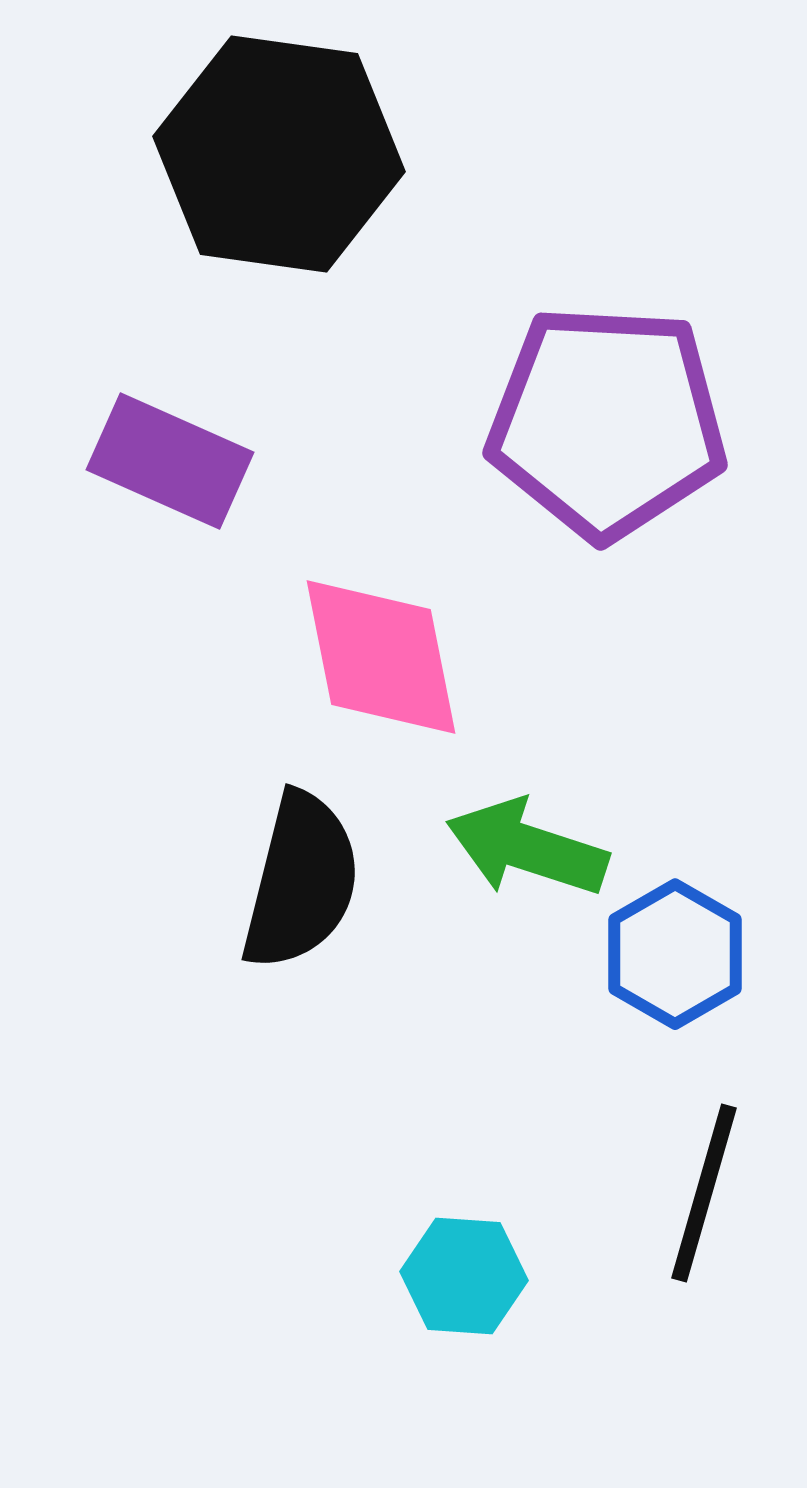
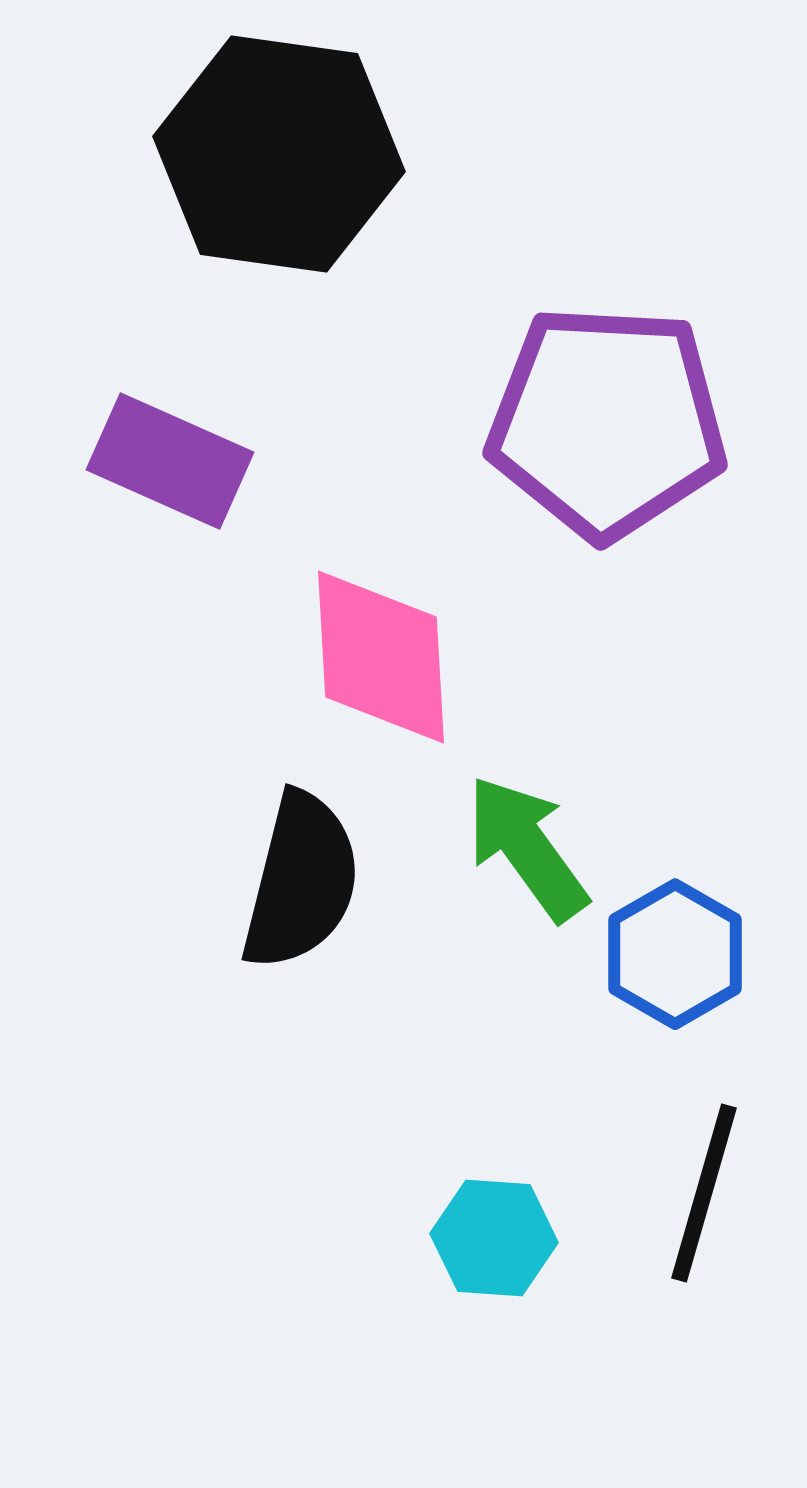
pink diamond: rotated 8 degrees clockwise
green arrow: rotated 36 degrees clockwise
cyan hexagon: moved 30 px right, 38 px up
